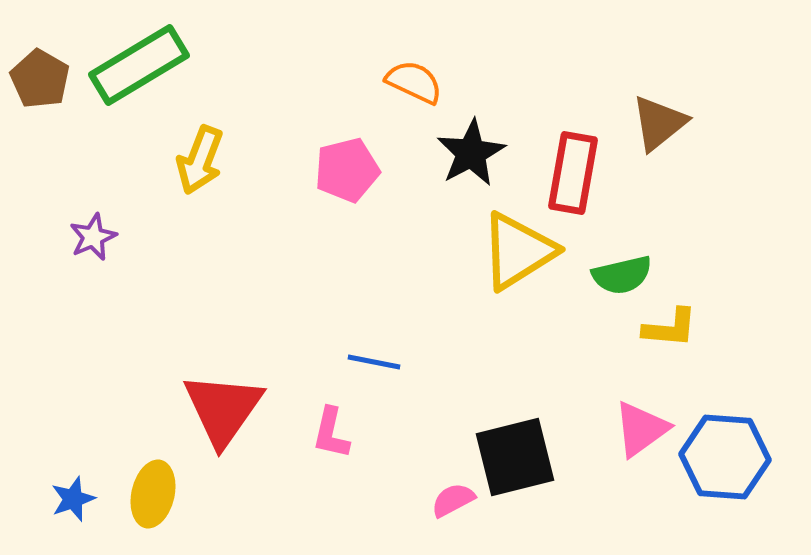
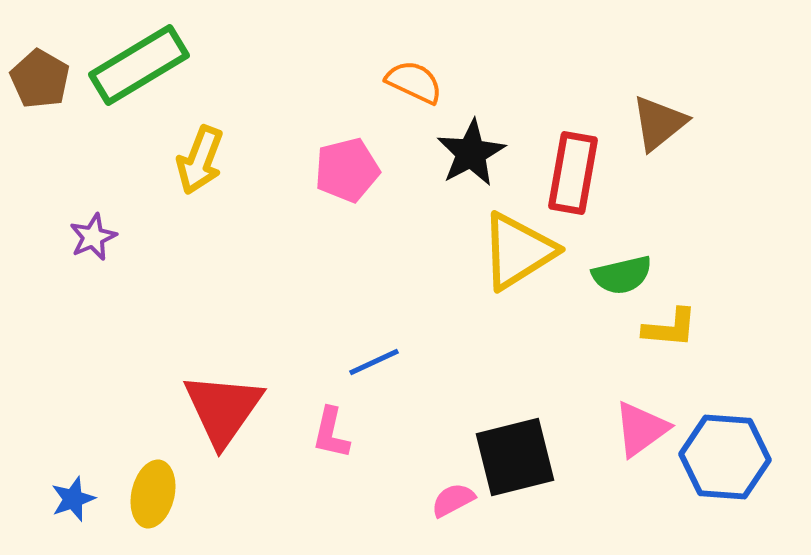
blue line: rotated 36 degrees counterclockwise
